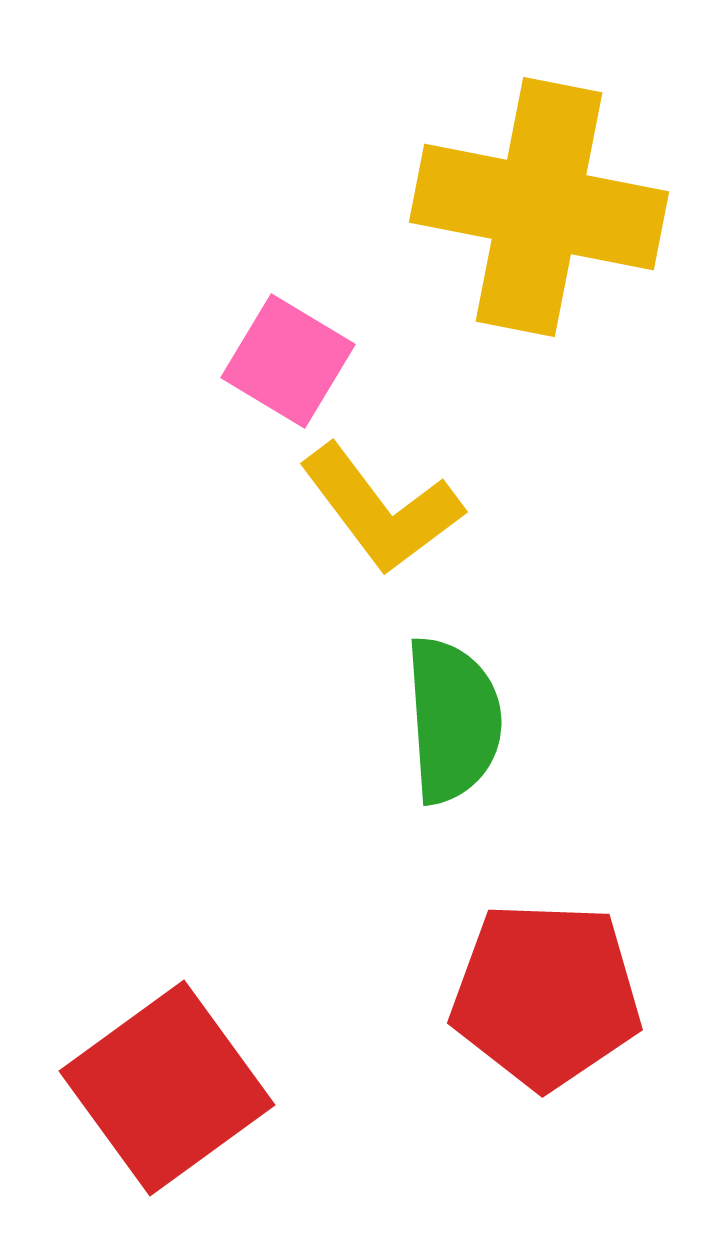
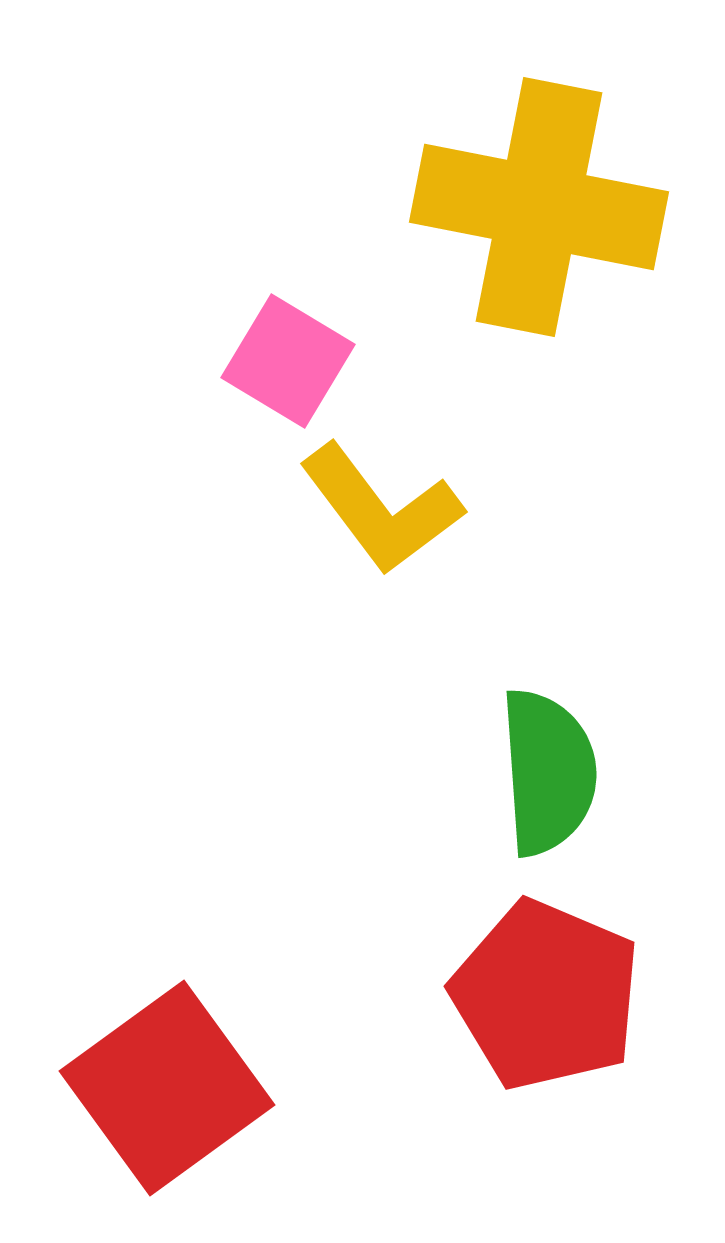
green semicircle: moved 95 px right, 52 px down
red pentagon: rotated 21 degrees clockwise
